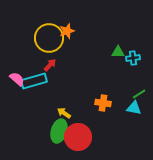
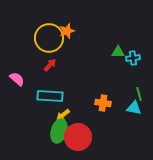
cyan rectangle: moved 16 px right, 15 px down; rotated 20 degrees clockwise
green line: rotated 72 degrees counterclockwise
yellow arrow: moved 1 px left, 2 px down; rotated 72 degrees counterclockwise
